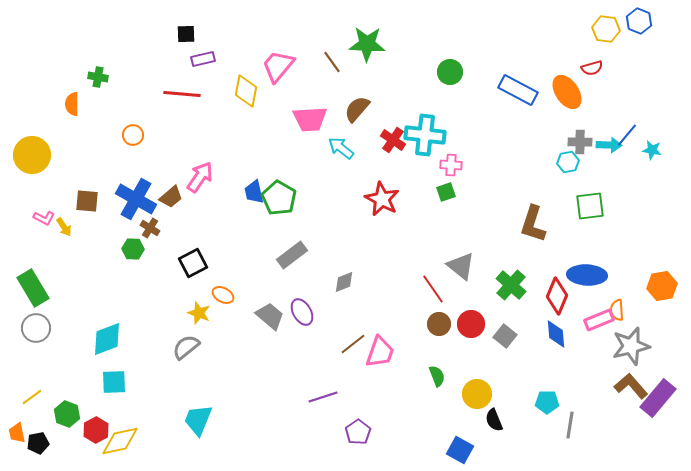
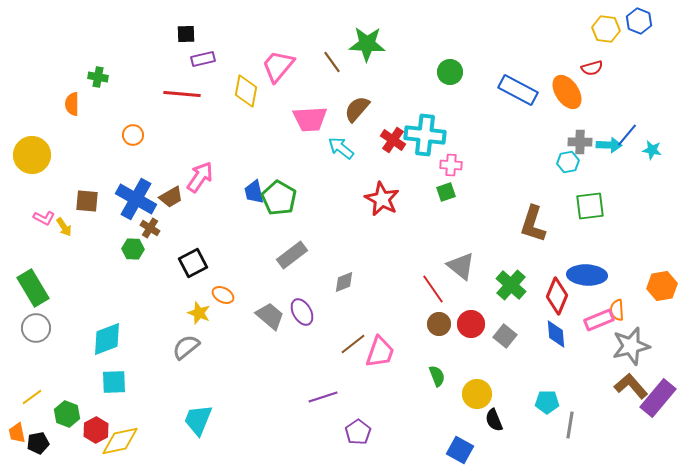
brown trapezoid at (171, 197): rotated 10 degrees clockwise
